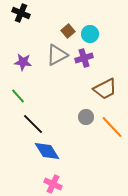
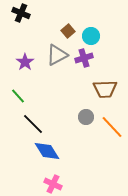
cyan circle: moved 1 px right, 2 px down
purple star: moved 2 px right; rotated 30 degrees clockwise
brown trapezoid: rotated 25 degrees clockwise
